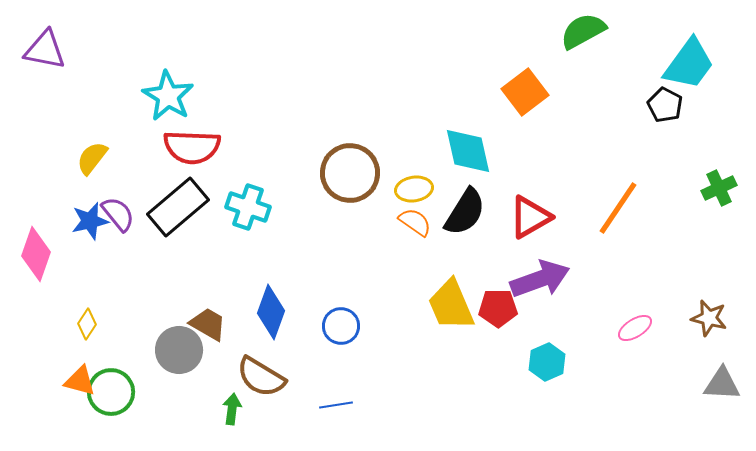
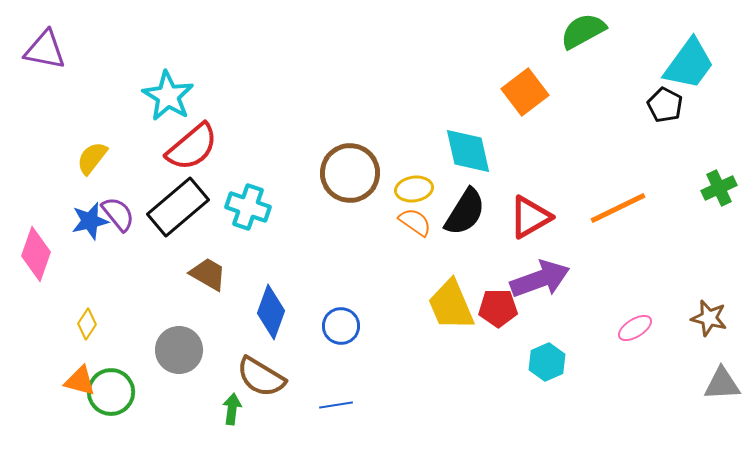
red semicircle: rotated 42 degrees counterclockwise
orange line: rotated 30 degrees clockwise
brown trapezoid: moved 50 px up
gray triangle: rotated 6 degrees counterclockwise
